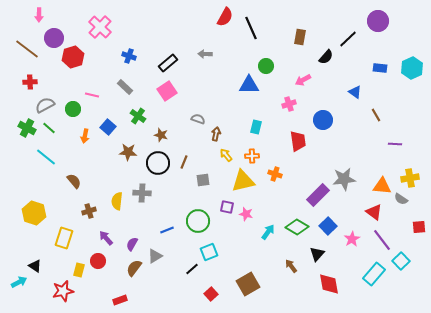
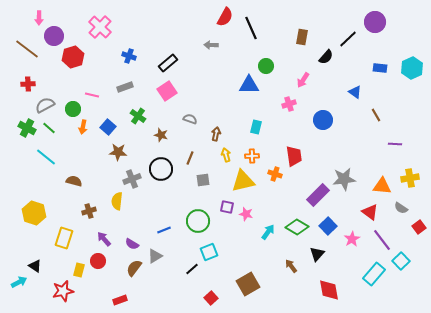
pink arrow at (39, 15): moved 3 px down
purple circle at (378, 21): moved 3 px left, 1 px down
brown rectangle at (300, 37): moved 2 px right
purple circle at (54, 38): moved 2 px up
gray arrow at (205, 54): moved 6 px right, 9 px up
pink arrow at (303, 80): rotated 28 degrees counterclockwise
red cross at (30, 82): moved 2 px left, 2 px down
gray rectangle at (125, 87): rotated 63 degrees counterclockwise
gray semicircle at (198, 119): moved 8 px left
orange arrow at (85, 136): moved 2 px left, 9 px up
red trapezoid at (298, 141): moved 4 px left, 15 px down
brown star at (128, 152): moved 10 px left
yellow arrow at (226, 155): rotated 24 degrees clockwise
brown line at (184, 162): moved 6 px right, 4 px up
black circle at (158, 163): moved 3 px right, 6 px down
brown semicircle at (74, 181): rotated 35 degrees counterclockwise
gray cross at (142, 193): moved 10 px left, 14 px up; rotated 24 degrees counterclockwise
gray semicircle at (401, 199): moved 9 px down
red triangle at (374, 212): moved 4 px left
red square at (419, 227): rotated 32 degrees counterclockwise
blue line at (167, 230): moved 3 px left
purple arrow at (106, 238): moved 2 px left, 1 px down
purple semicircle at (132, 244): rotated 88 degrees counterclockwise
red diamond at (329, 284): moved 6 px down
red square at (211, 294): moved 4 px down
